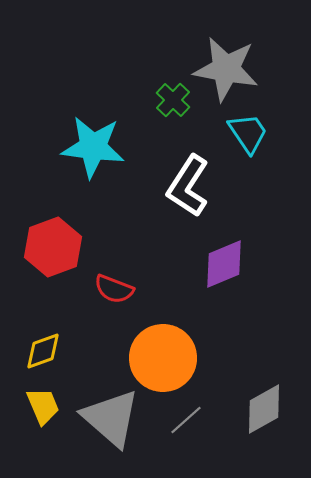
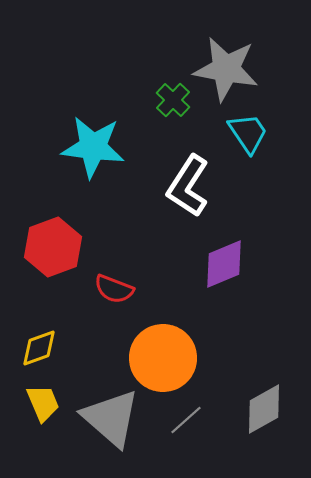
yellow diamond: moved 4 px left, 3 px up
yellow trapezoid: moved 3 px up
